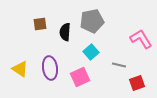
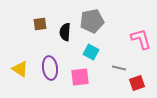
pink L-shape: rotated 15 degrees clockwise
cyan square: rotated 21 degrees counterclockwise
gray line: moved 3 px down
pink square: rotated 18 degrees clockwise
